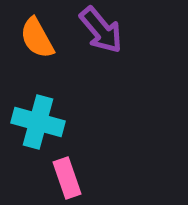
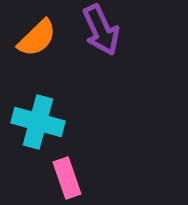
purple arrow: rotated 15 degrees clockwise
orange semicircle: rotated 105 degrees counterclockwise
